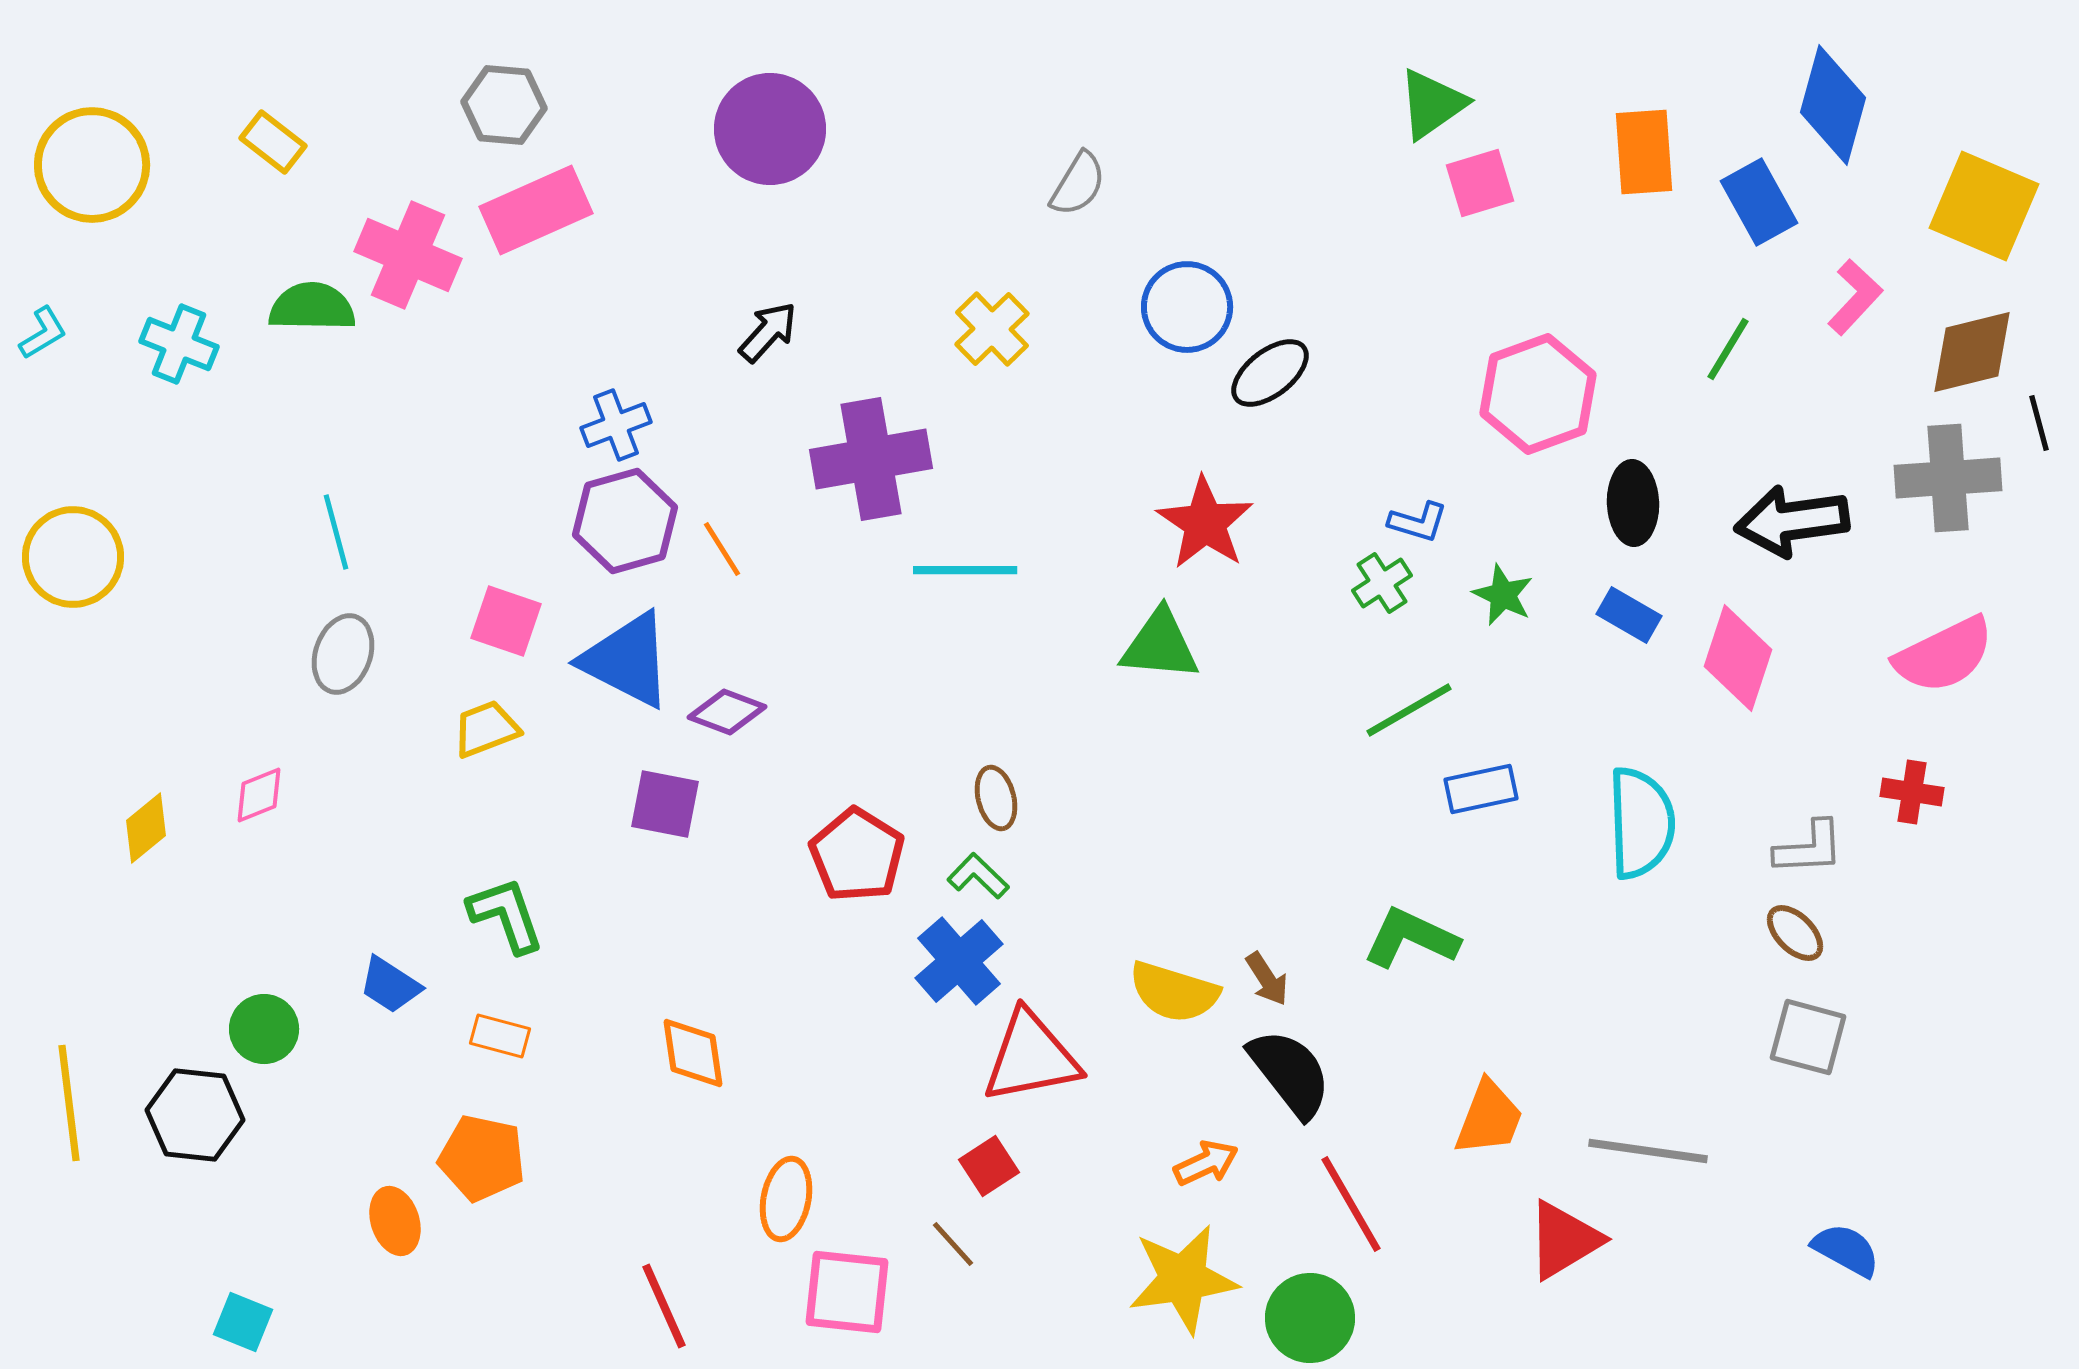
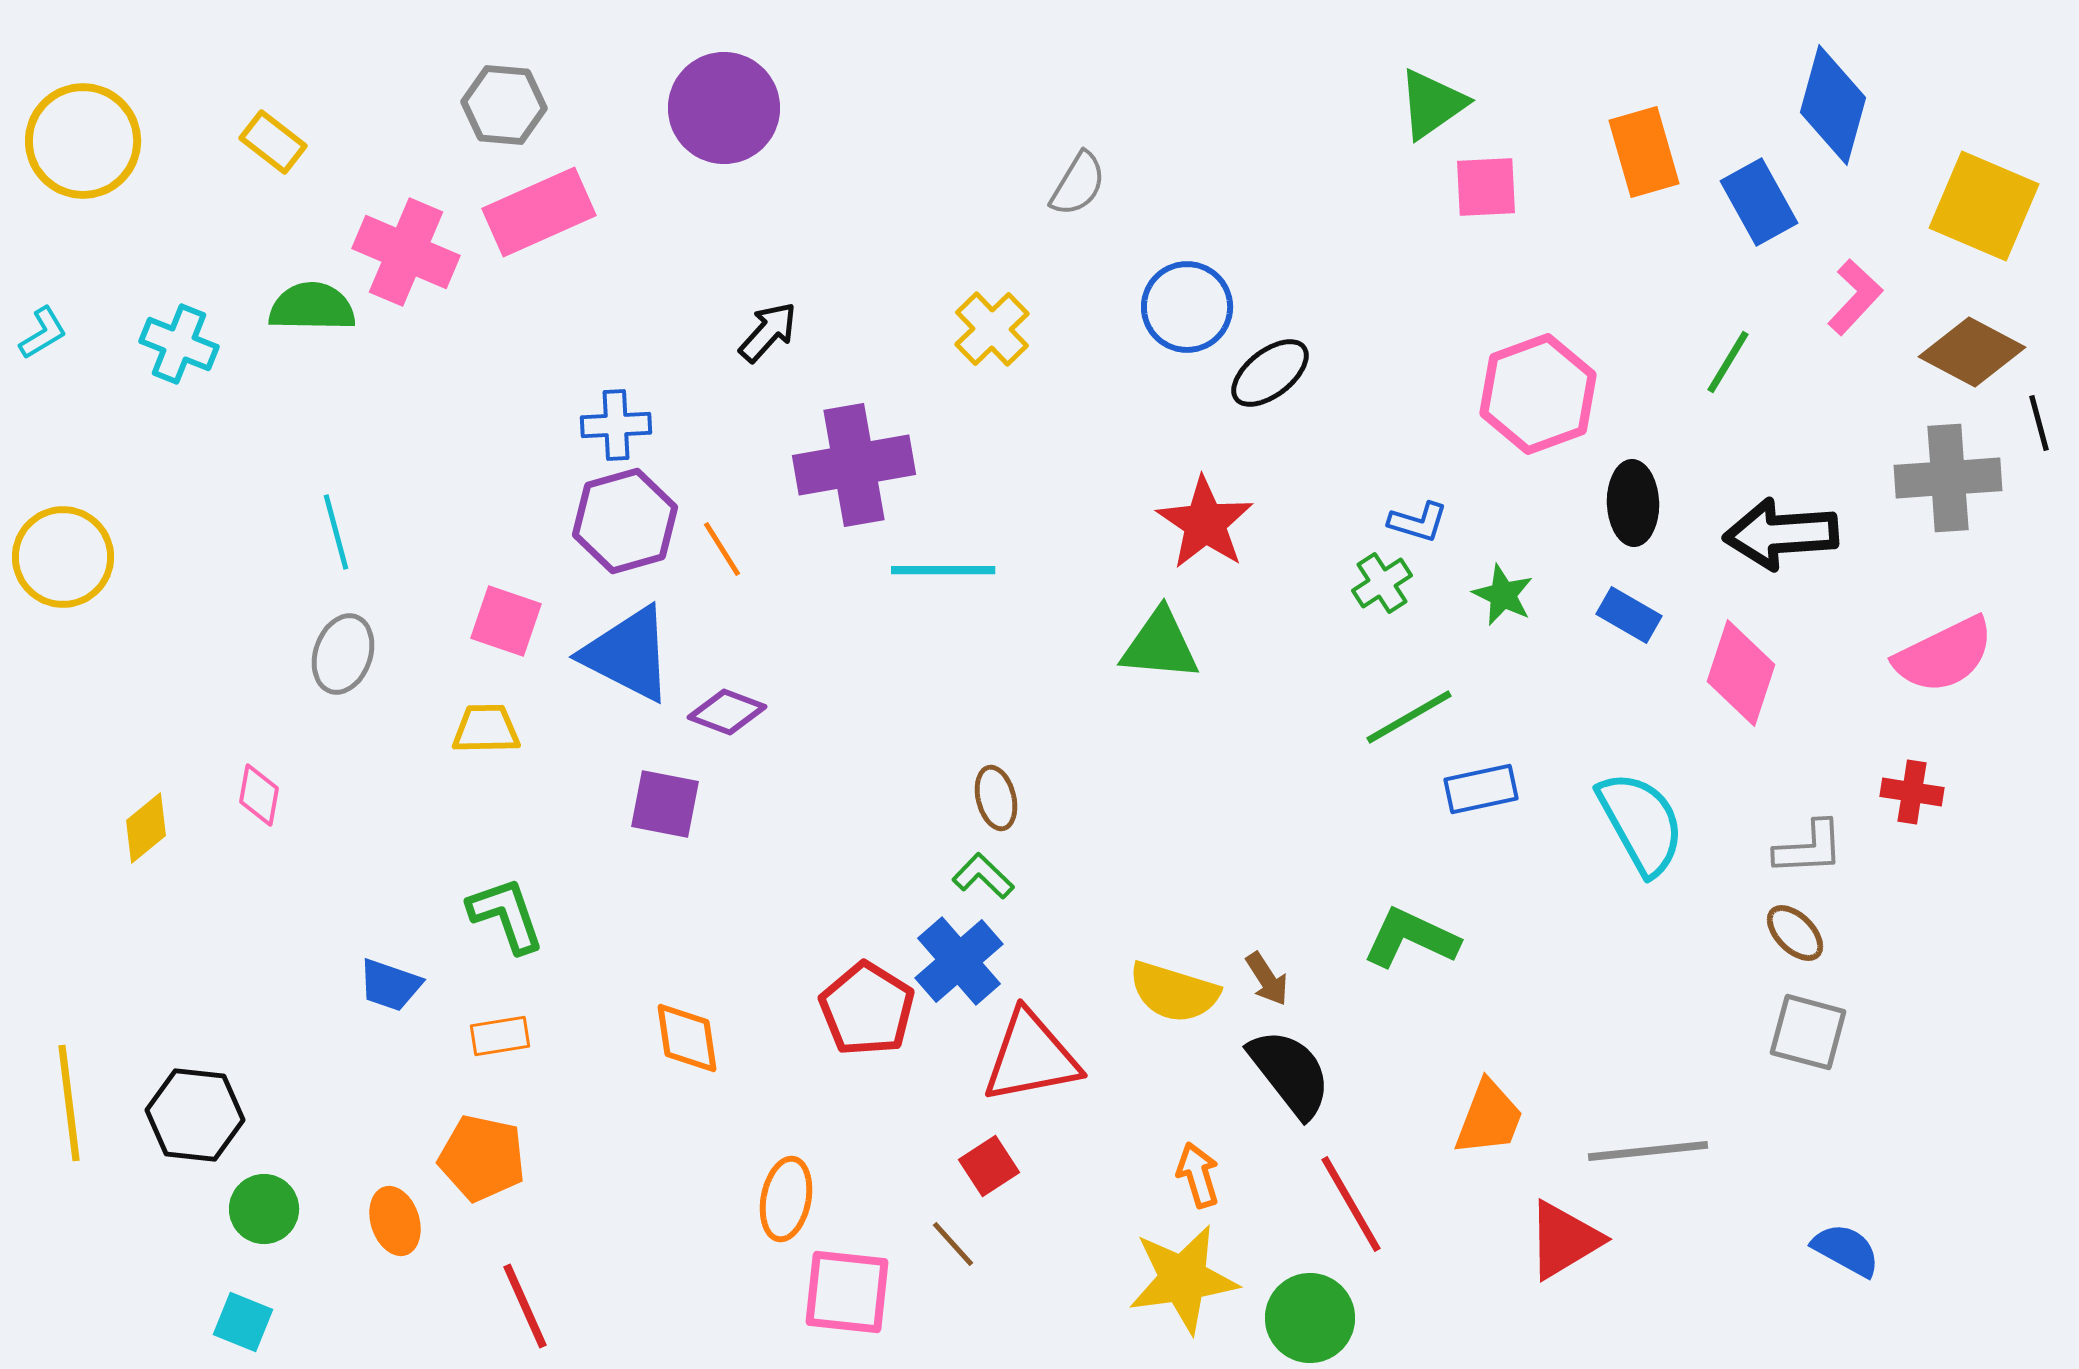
purple circle at (770, 129): moved 46 px left, 21 px up
orange rectangle at (1644, 152): rotated 12 degrees counterclockwise
yellow circle at (92, 165): moved 9 px left, 24 px up
pink square at (1480, 183): moved 6 px right, 4 px down; rotated 14 degrees clockwise
pink rectangle at (536, 210): moved 3 px right, 2 px down
pink cross at (408, 255): moved 2 px left, 3 px up
green line at (1728, 349): moved 13 px down
brown diamond at (1972, 352): rotated 42 degrees clockwise
blue cross at (616, 425): rotated 18 degrees clockwise
purple cross at (871, 459): moved 17 px left, 6 px down
black arrow at (1792, 521): moved 11 px left, 13 px down; rotated 4 degrees clockwise
yellow circle at (73, 557): moved 10 px left
cyan line at (965, 570): moved 22 px left
pink diamond at (1738, 658): moved 3 px right, 15 px down
blue triangle at (627, 660): moved 1 px right, 6 px up
green line at (1409, 710): moved 7 px down
yellow trapezoid at (486, 729): rotated 20 degrees clockwise
pink diamond at (259, 795): rotated 58 degrees counterclockwise
cyan semicircle at (1641, 823): rotated 27 degrees counterclockwise
red pentagon at (857, 855): moved 10 px right, 154 px down
green L-shape at (978, 876): moved 5 px right
blue trapezoid at (390, 985): rotated 14 degrees counterclockwise
green circle at (264, 1029): moved 180 px down
orange rectangle at (500, 1036): rotated 24 degrees counterclockwise
gray square at (1808, 1037): moved 5 px up
orange diamond at (693, 1053): moved 6 px left, 15 px up
gray line at (1648, 1151): rotated 14 degrees counterclockwise
orange arrow at (1206, 1163): moved 8 px left, 12 px down; rotated 82 degrees counterclockwise
red line at (664, 1306): moved 139 px left
